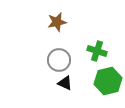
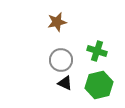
gray circle: moved 2 px right
green hexagon: moved 9 px left, 4 px down
